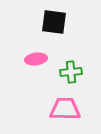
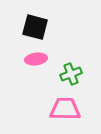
black square: moved 19 px left, 5 px down; rotated 8 degrees clockwise
green cross: moved 2 px down; rotated 15 degrees counterclockwise
